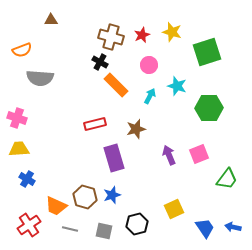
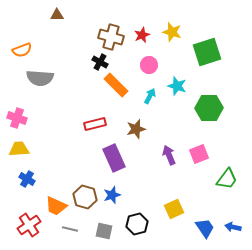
brown triangle: moved 6 px right, 5 px up
purple rectangle: rotated 8 degrees counterclockwise
